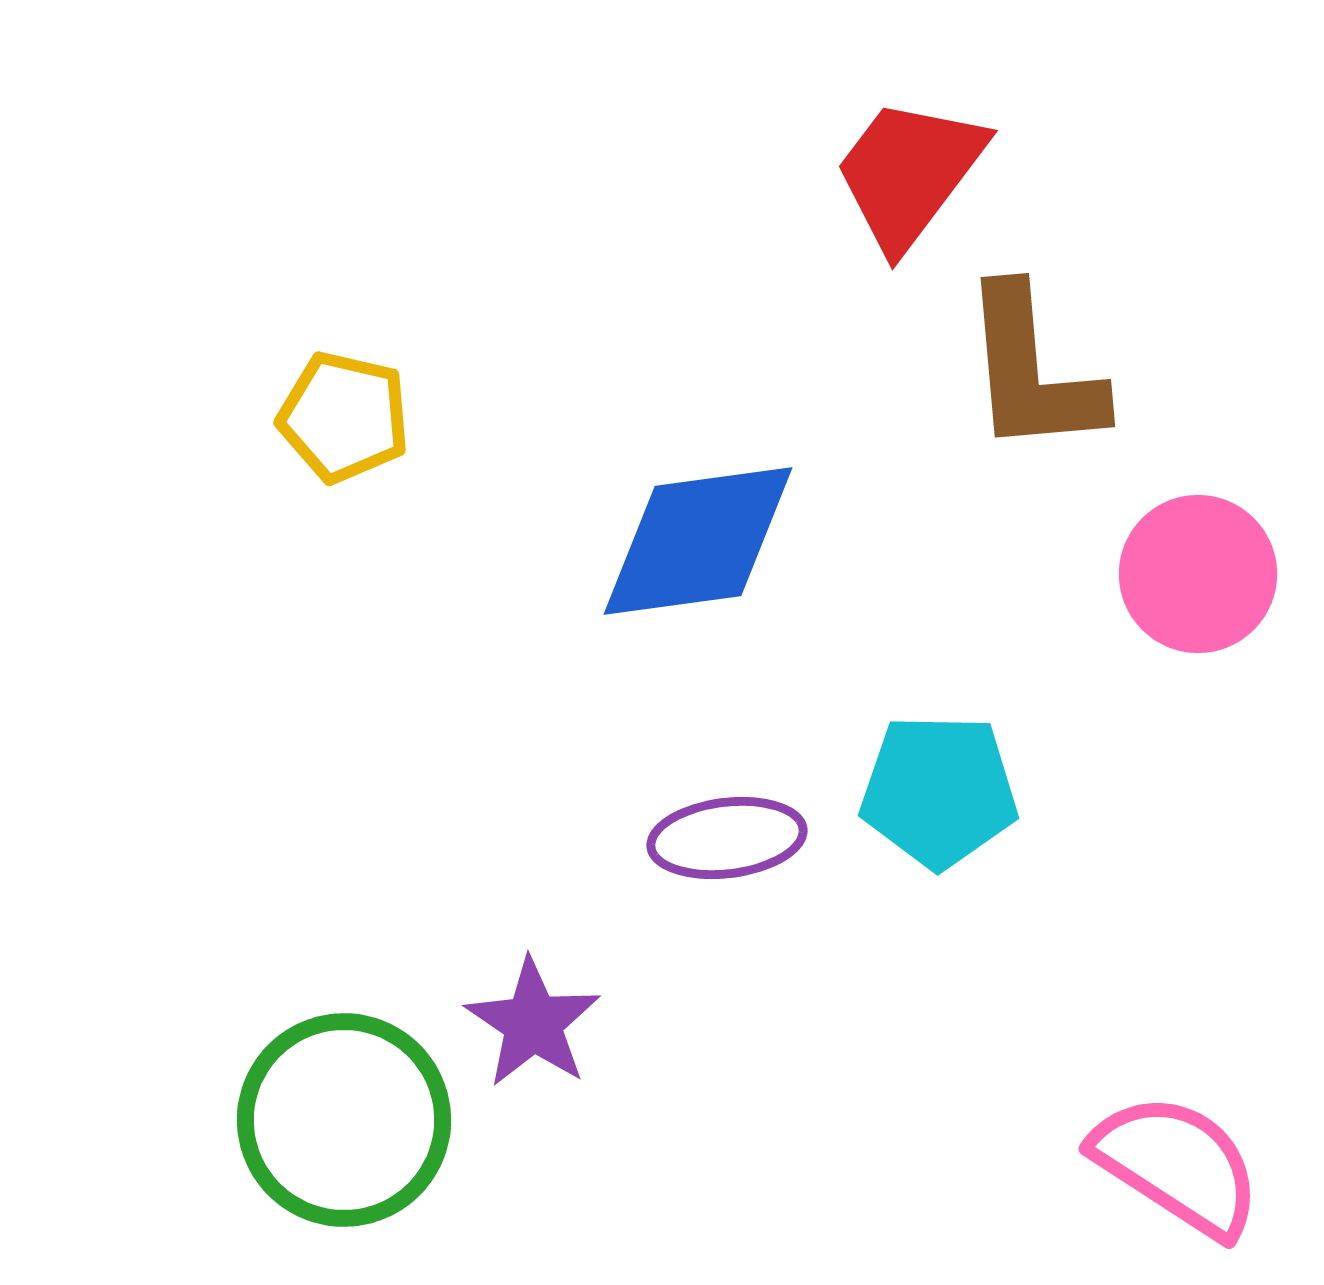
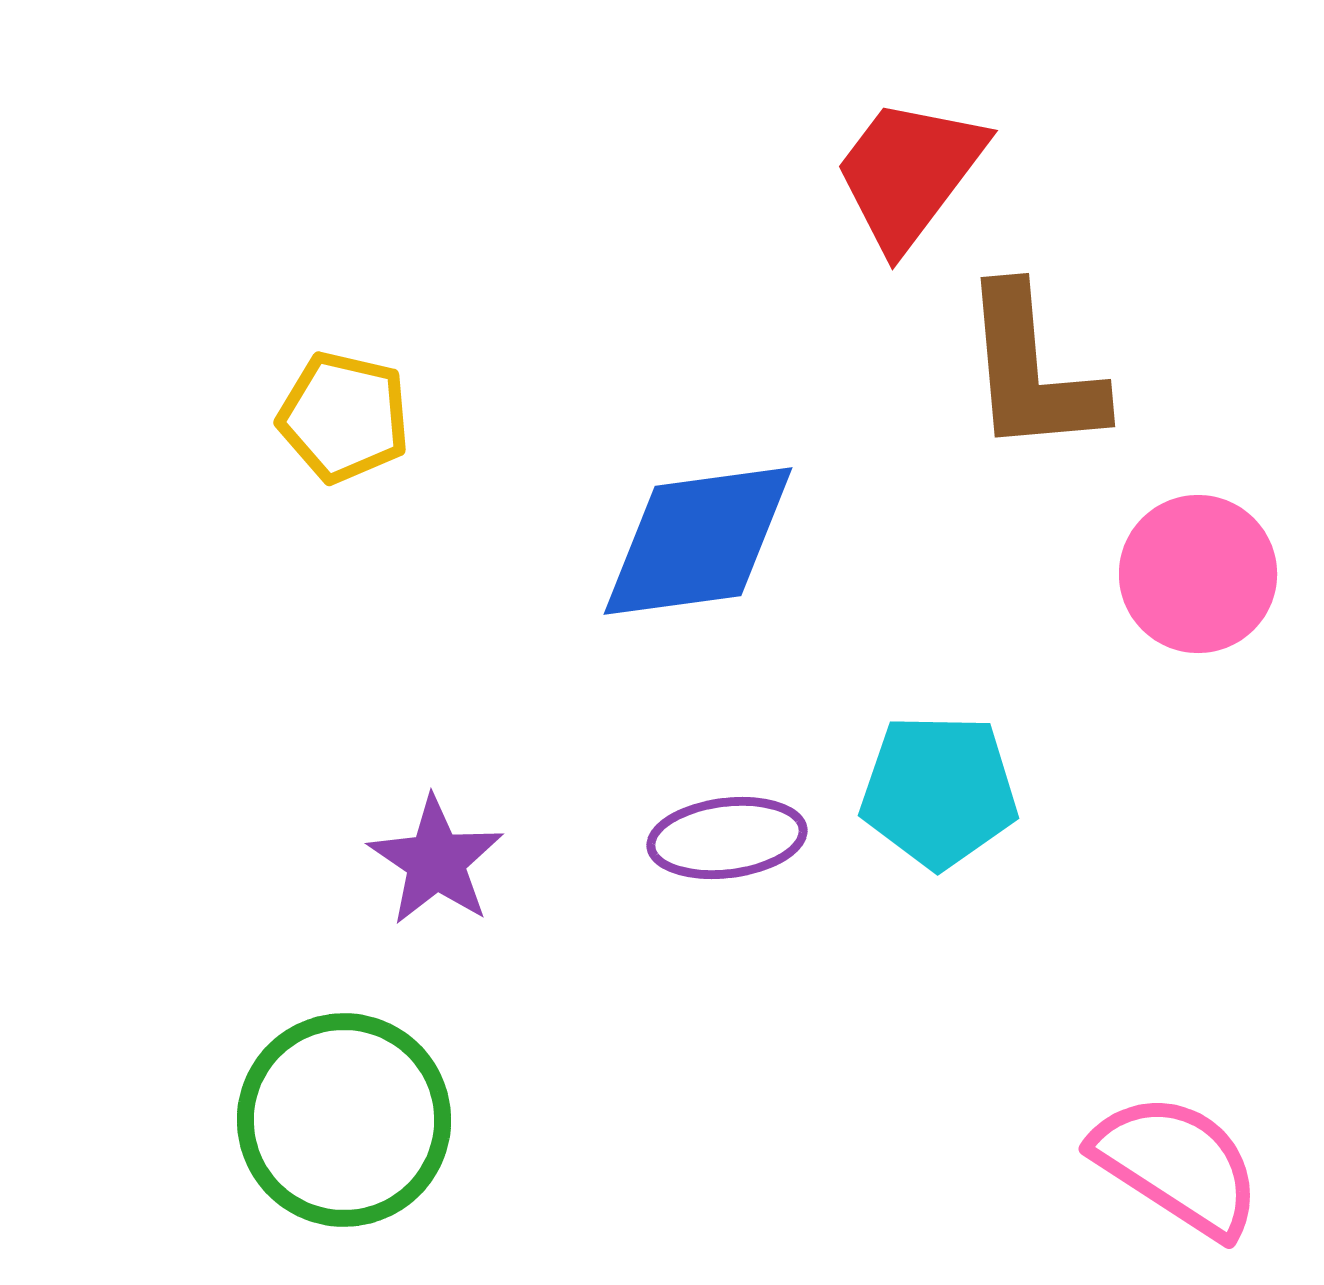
purple star: moved 97 px left, 162 px up
